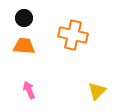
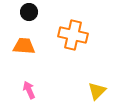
black circle: moved 5 px right, 6 px up
